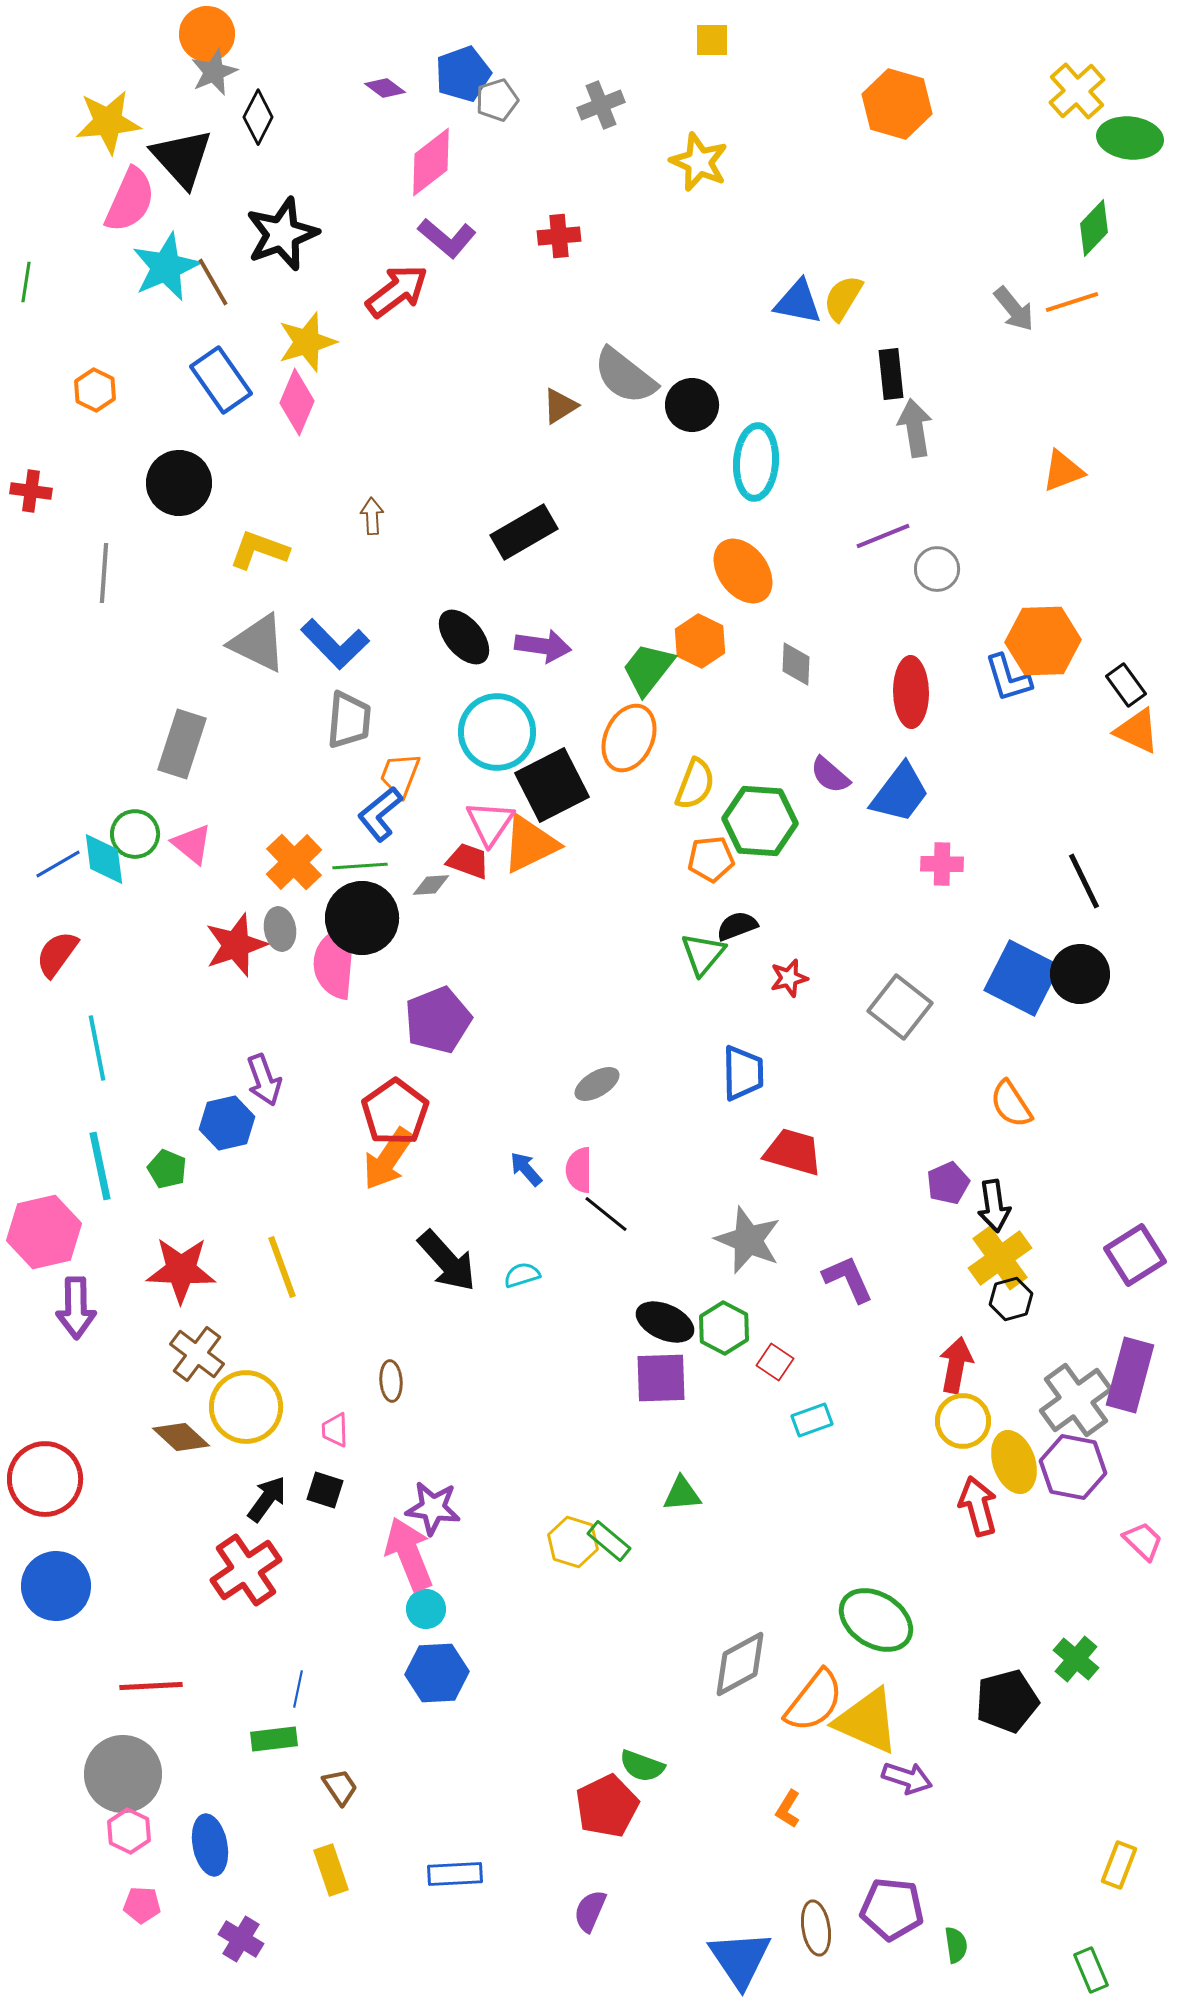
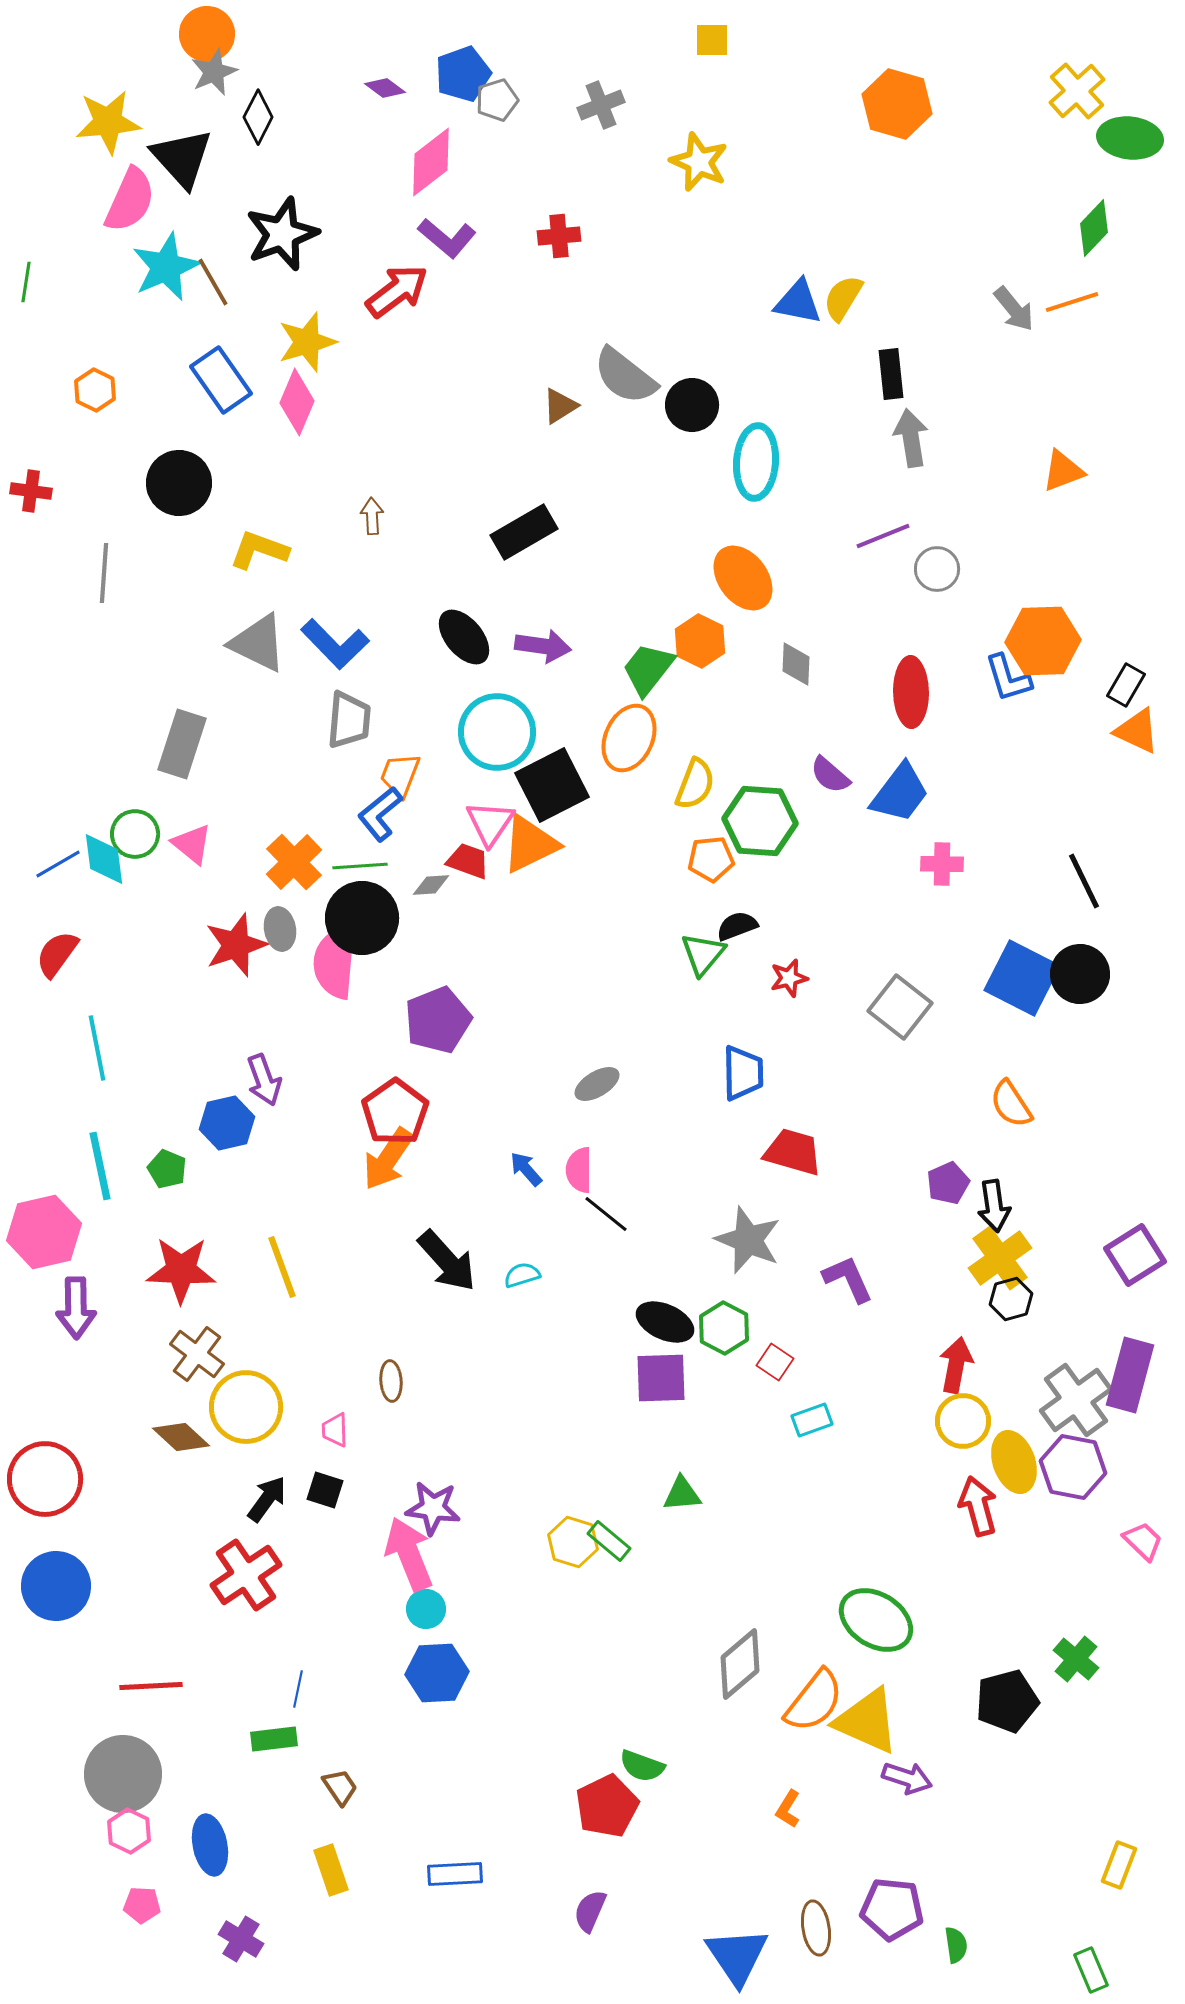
gray arrow at (915, 428): moved 4 px left, 10 px down
orange ellipse at (743, 571): moved 7 px down
black rectangle at (1126, 685): rotated 66 degrees clockwise
red cross at (246, 1570): moved 5 px down
gray diamond at (740, 1664): rotated 12 degrees counterclockwise
blue triangle at (740, 1959): moved 3 px left, 3 px up
